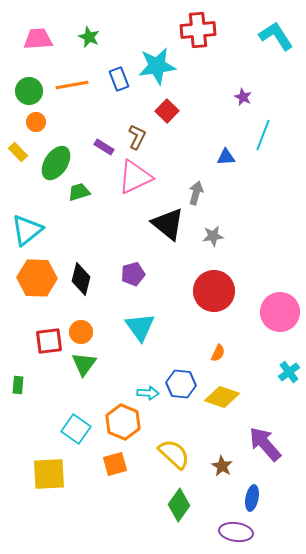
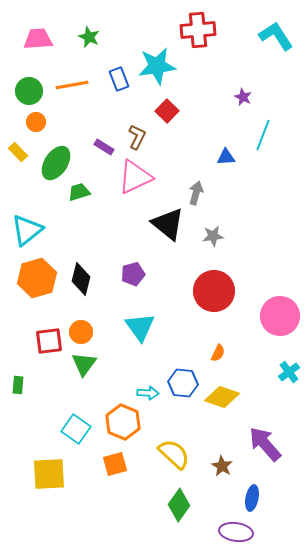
orange hexagon at (37, 278): rotated 18 degrees counterclockwise
pink circle at (280, 312): moved 4 px down
blue hexagon at (181, 384): moved 2 px right, 1 px up
